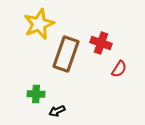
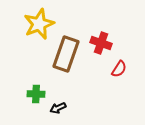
black arrow: moved 1 px right, 3 px up
